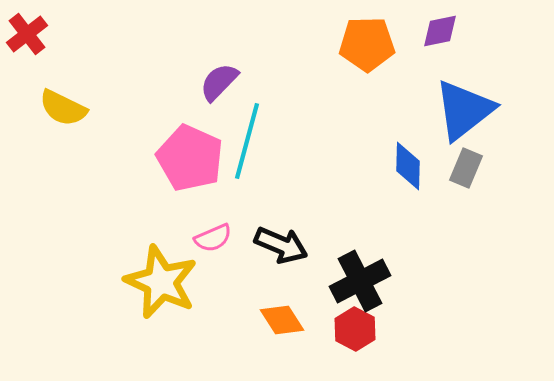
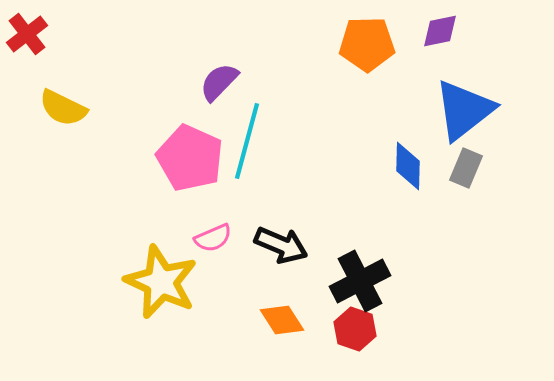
red hexagon: rotated 9 degrees counterclockwise
